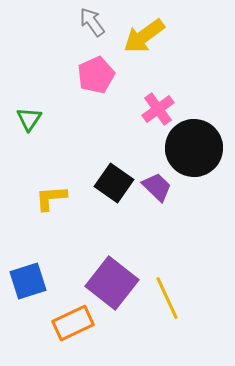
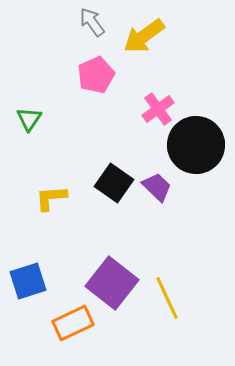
black circle: moved 2 px right, 3 px up
